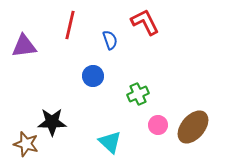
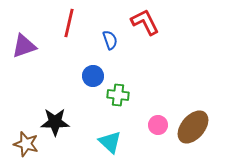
red line: moved 1 px left, 2 px up
purple triangle: rotated 12 degrees counterclockwise
green cross: moved 20 px left, 1 px down; rotated 30 degrees clockwise
black star: moved 3 px right
